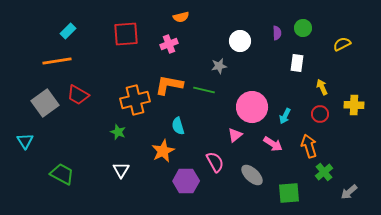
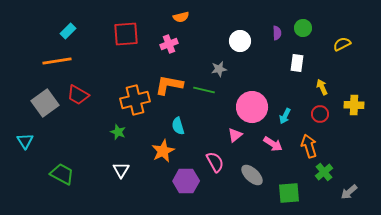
gray star: moved 3 px down
